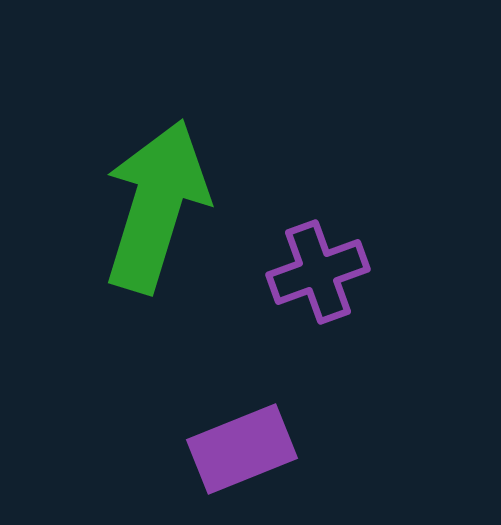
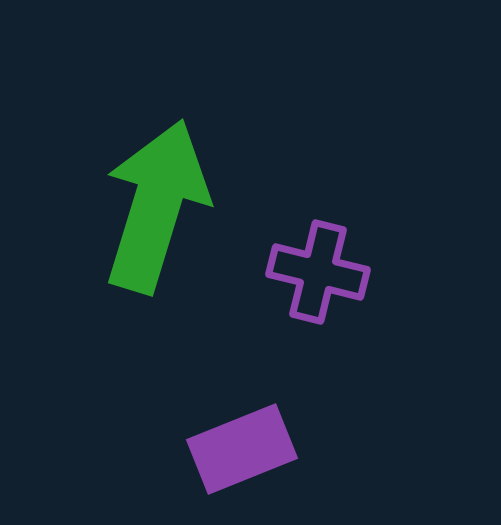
purple cross: rotated 34 degrees clockwise
